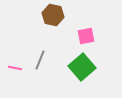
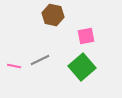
gray line: rotated 42 degrees clockwise
pink line: moved 1 px left, 2 px up
